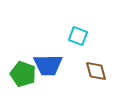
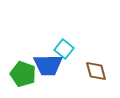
cyan square: moved 14 px left, 13 px down; rotated 18 degrees clockwise
